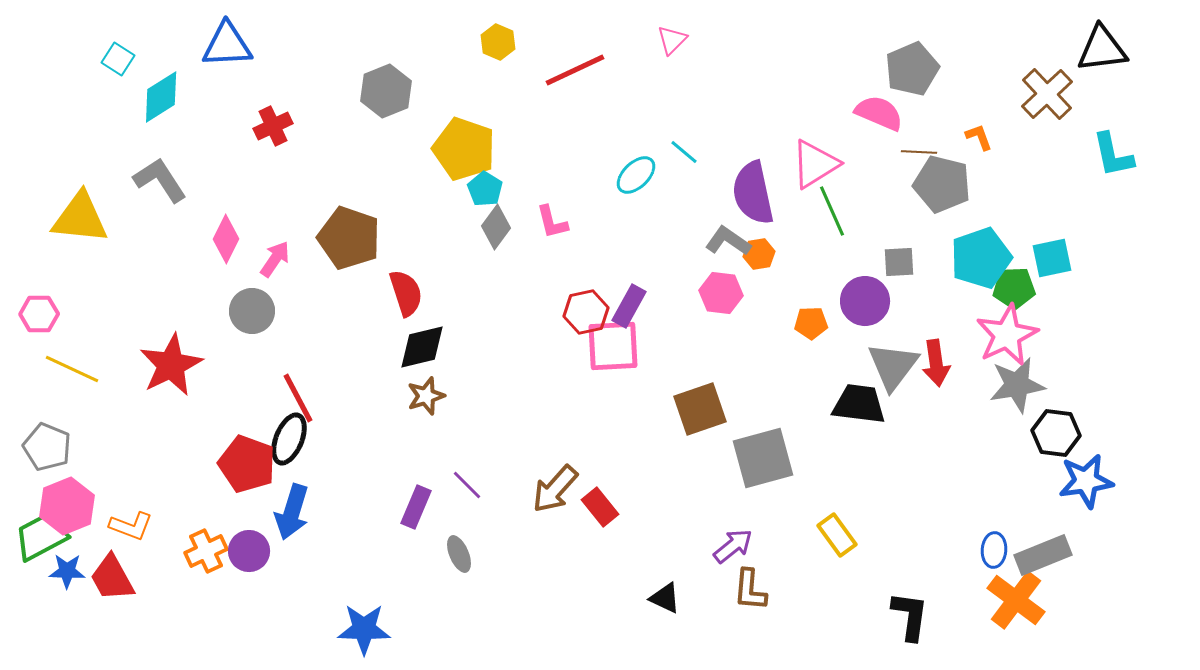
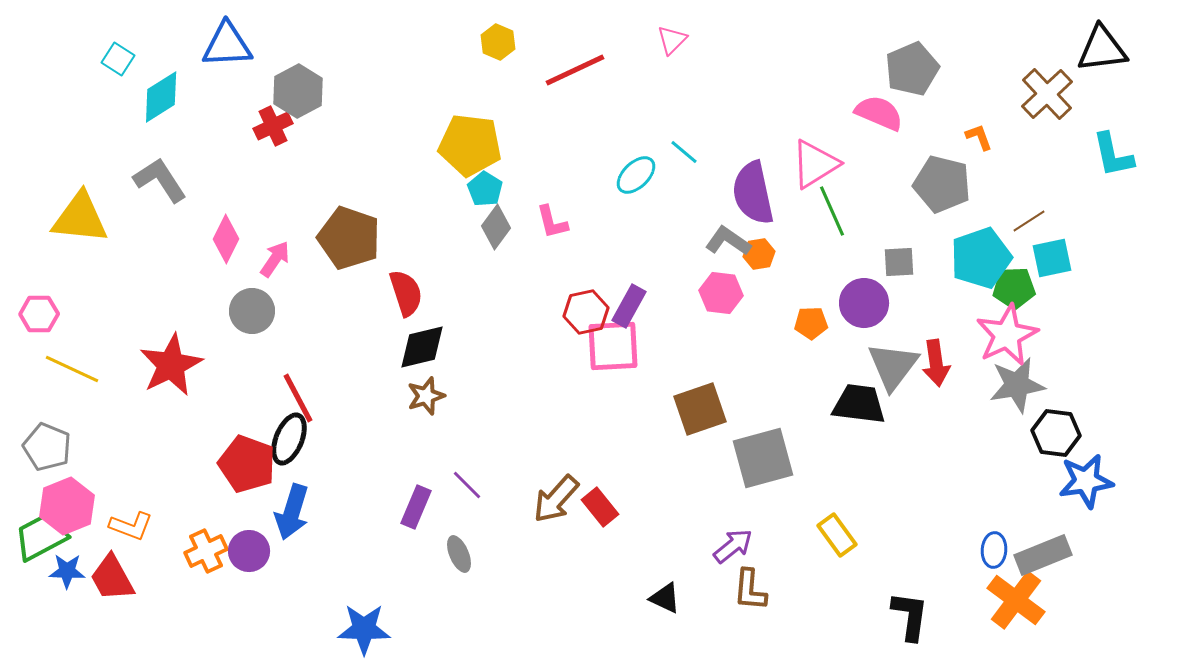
gray hexagon at (386, 91): moved 88 px left; rotated 6 degrees counterclockwise
yellow pentagon at (464, 149): moved 6 px right, 4 px up; rotated 12 degrees counterclockwise
brown line at (919, 152): moved 110 px right, 69 px down; rotated 36 degrees counterclockwise
purple circle at (865, 301): moved 1 px left, 2 px down
brown arrow at (555, 489): moved 1 px right, 10 px down
